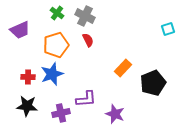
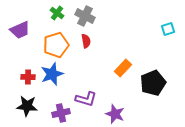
red semicircle: moved 2 px left, 1 px down; rotated 16 degrees clockwise
purple L-shape: rotated 20 degrees clockwise
